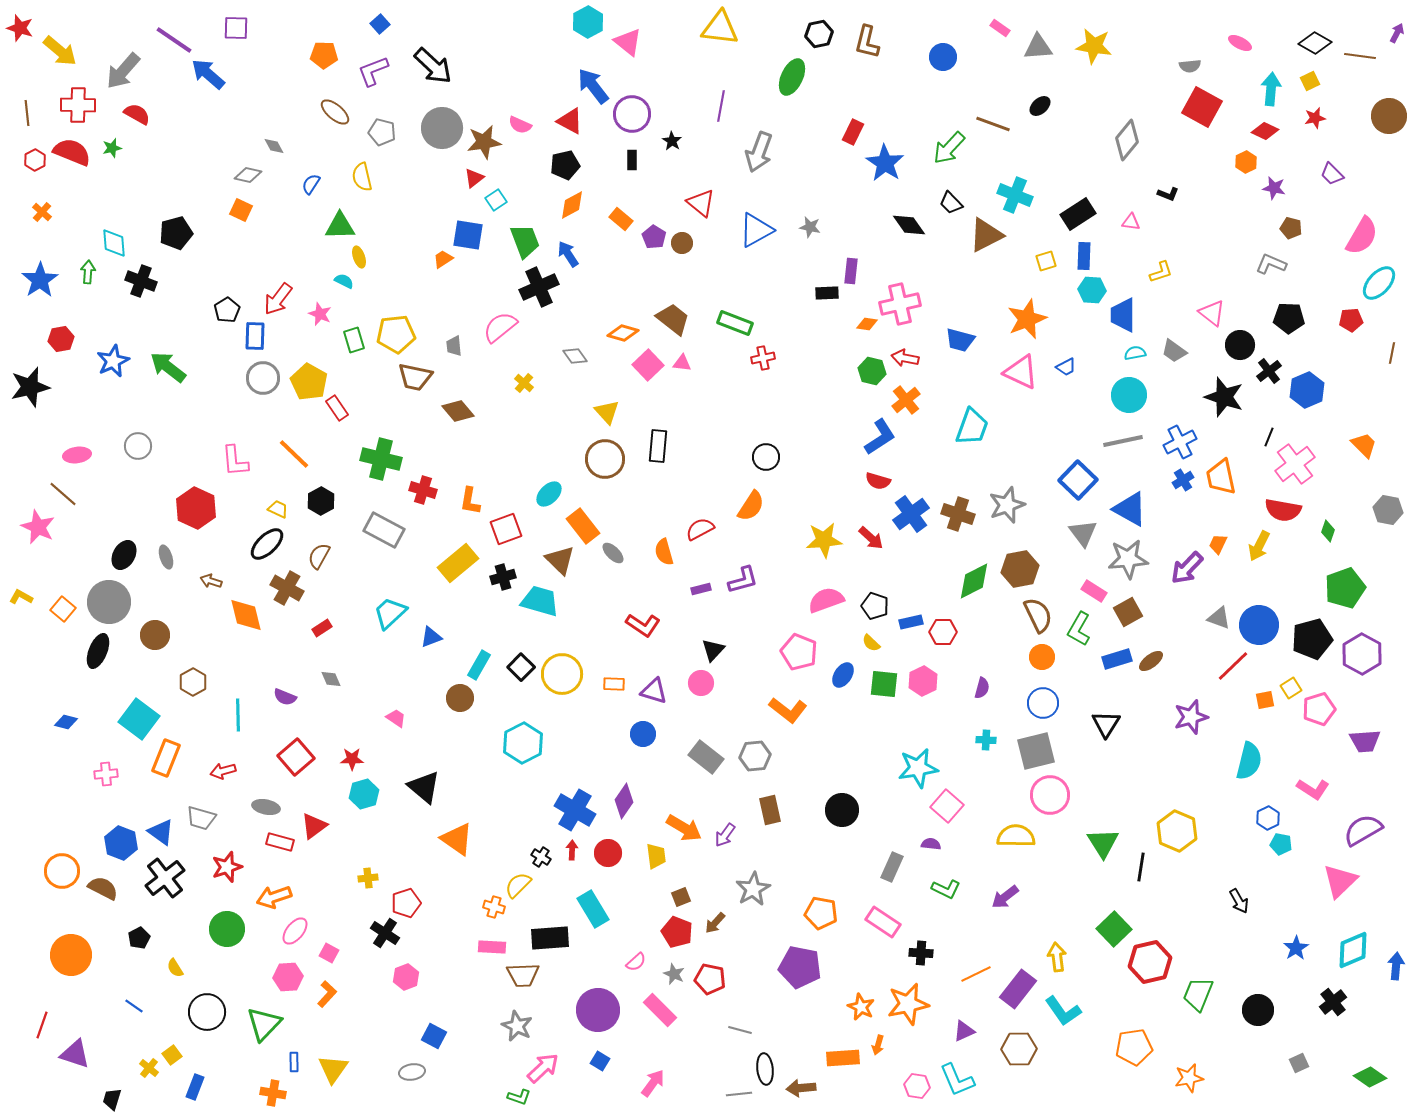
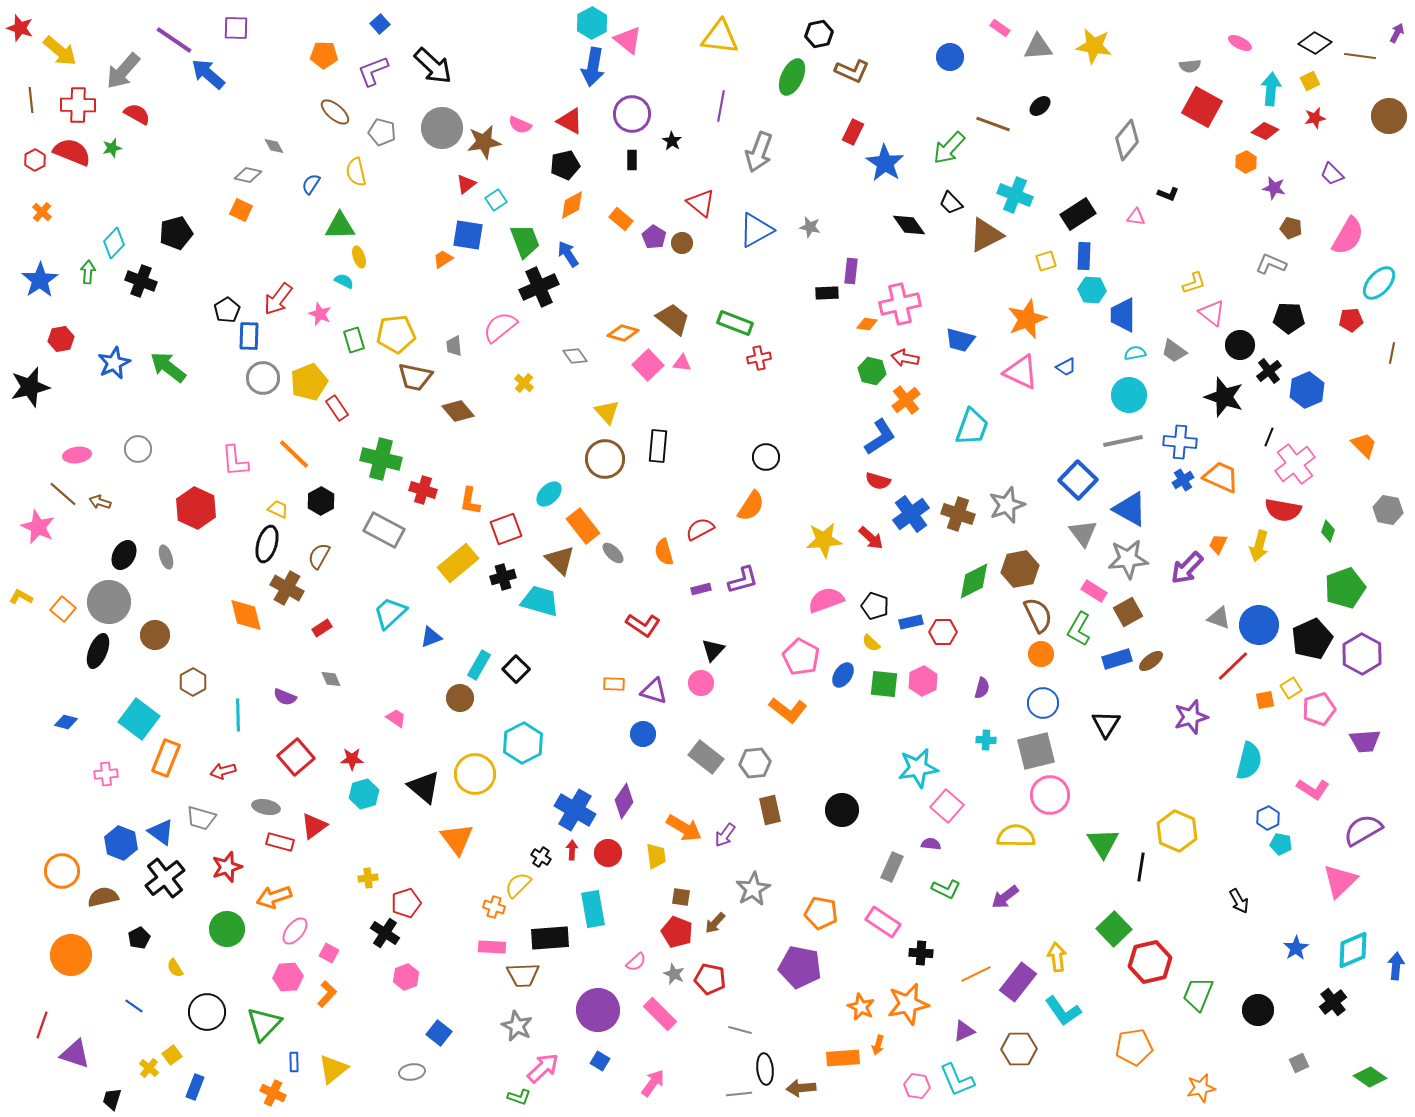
cyan hexagon at (588, 22): moved 4 px right, 1 px down
yellow triangle at (720, 28): moved 9 px down
pink triangle at (628, 42): moved 2 px up
brown L-shape at (867, 42): moved 15 px left, 29 px down; rotated 80 degrees counterclockwise
blue circle at (943, 57): moved 7 px right
blue arrow at (593, 86): moved 19 px up; rotated 132 degrees counterclockwise
brown line at (27, 113): moved 4 px right, 13 px up
yellow semicircle at (362, 177): moved 6 px left, 5 px up
red triangle at (474, 178): moved 8 px left, 6 px down
pink triangle at (1131, 222): moved 5 px right, 5 px up
pink semicircle at (1362, 236): moved 14 px left
cyan diamond at (114, 243): rotated 48 degrees clockwise
yellow L-shape at (1161, 272): moved 33 px right, 11 px down
blue rectangle at (255, 336): moved 6 px left
red cross at (763, 358): moved 4 px left
blue star at (113, 361): moved 1 px right, 2 px down
yellow pentagon at (309, 382): rotated 21 degrees clockwise
blue cross at (1180, 442): rotated 32 degrees clockwise
gray circle at (138, 446): moved 3 px down
orange trapezoid at (1221, 477): rotated 126 degrees clockwise
black ellipse at (267, 544): rotated 30 degrees counterclockwise
yellow arrow at (1259, 546): rotated 12 degrees counterclockwise
brown arrow at (211, 581): moved 111 px left, 79 px up
black pentagon at (1312, 639): rotated 9 degrees counterclockwise
pink pentagon at (799, 652): moved 2 px right, 5 px down; rotated 6 degrees clockwise
orange circle at (1042, 657): moved 1 px left, 3 px up
black square at (521, 667): moved 5 px left, 2 px down
yellow circle at (562, 674): moved 87 px left, 100 px down
gray hexagon at (755, 756): moved 7 px down
orange triangle at (457, 839): rotated 18 degrees clockwise
brown semicircle at (103, 888): moved 9 px down; rotated 40 degrees counterclockwise
brown square at (681, 897): rotated 30 degrees clockwise
cyan rectangle at (593, 909): rotated 21 degrees clockwise
purple rectangle at (1018, 989): moved 7 px up
pink rectangle at (660, 1010): moved 4 px down
blue square at (434, 1036): moved 5 px right, 3 px up; rotated 10 degrees clockwise
yellow triangle at (333, 1069): rotated 16 degrees clockwise
orange star at (1189, 1078): moved 12 px right, 10 px down
orange cross at (273, 1093): rotated 15 degrees clockwise
